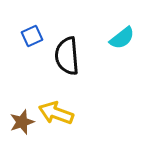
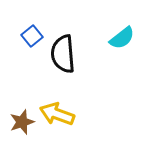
blue square: rotated 15 degrees counterclockwise
black semicircle: moved 4 px left, 2 px up
yellow arrow: moved 1 px right, 1 px down
